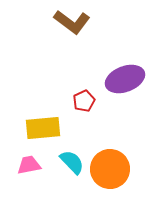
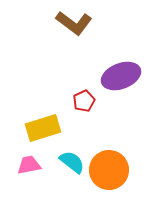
brown L-shape: moved 2 px right, 1 px down
purple ellipse: moved 4 px left, 3 px up
yellow rectangle: rotated 12 degrees counterclockwise
cyan semicircle: rotated 8 degrees counterclockwise
orange circle: moved 1 px left, 1 px down
